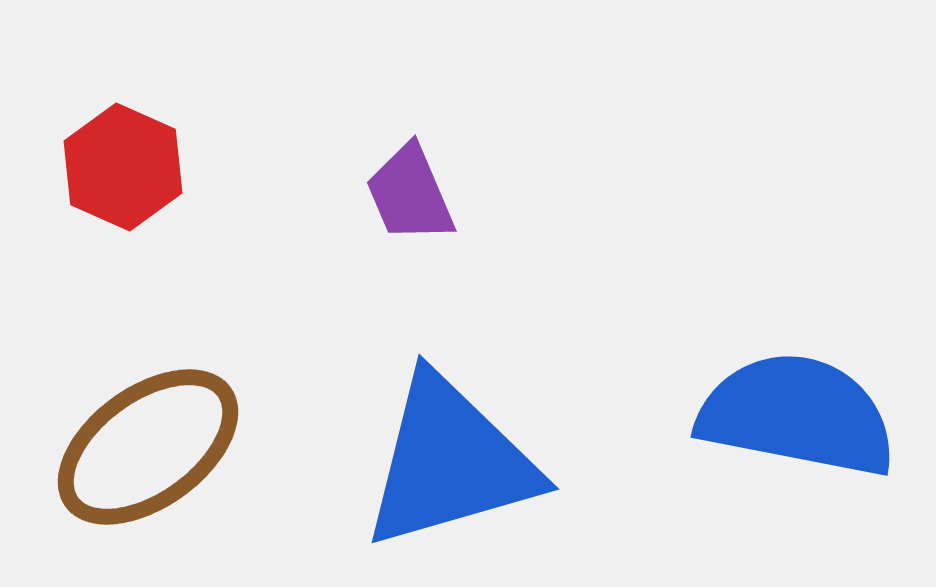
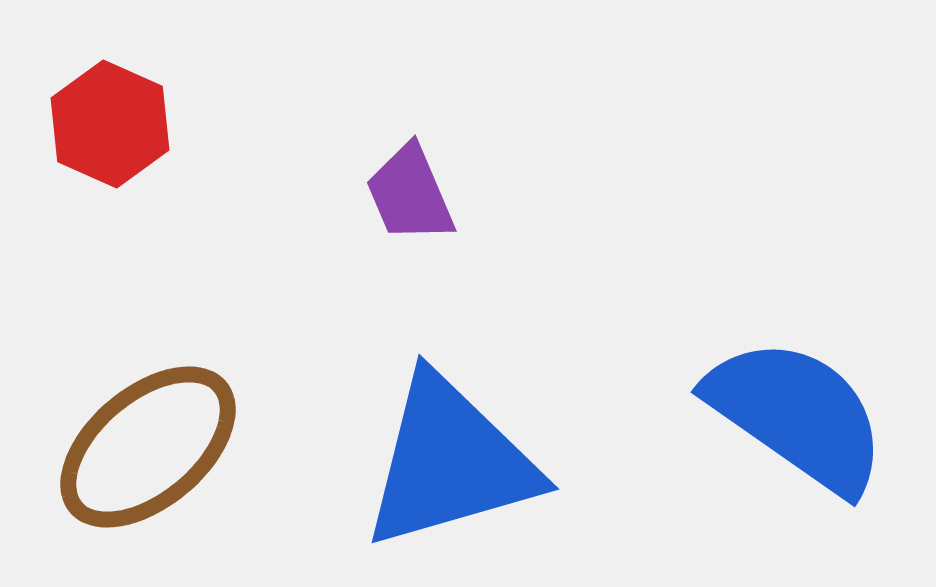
red hexagon: moved 13 px left, 43 px up
blue semicircle: rotated 24 degrees clockwise
brown ellipse: rotated 4 degrees counterclockwise
